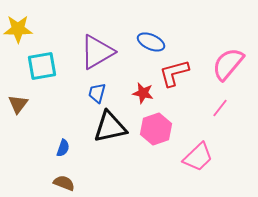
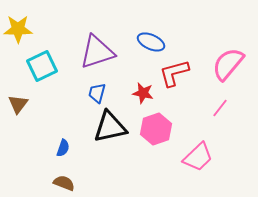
purple triangle: rotated 12 degrees clockwise
cyan square: rotated 16 degrees counterclockwise
